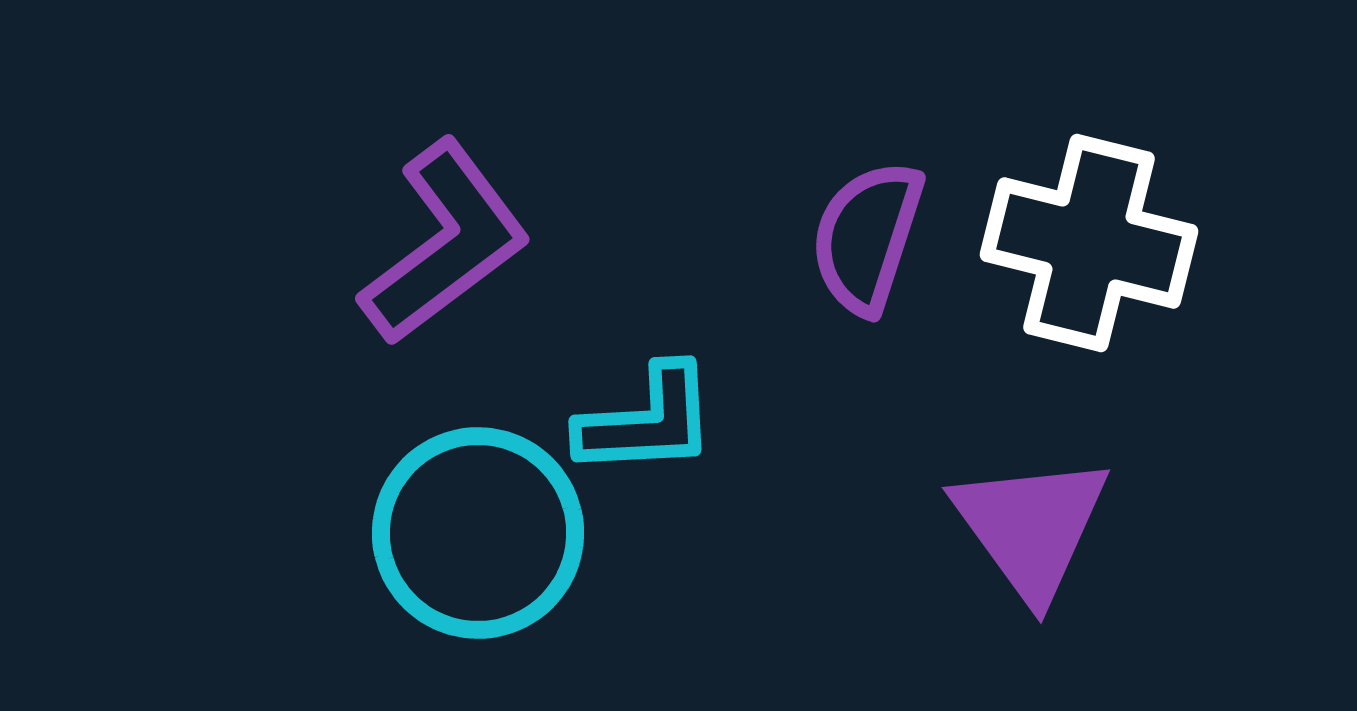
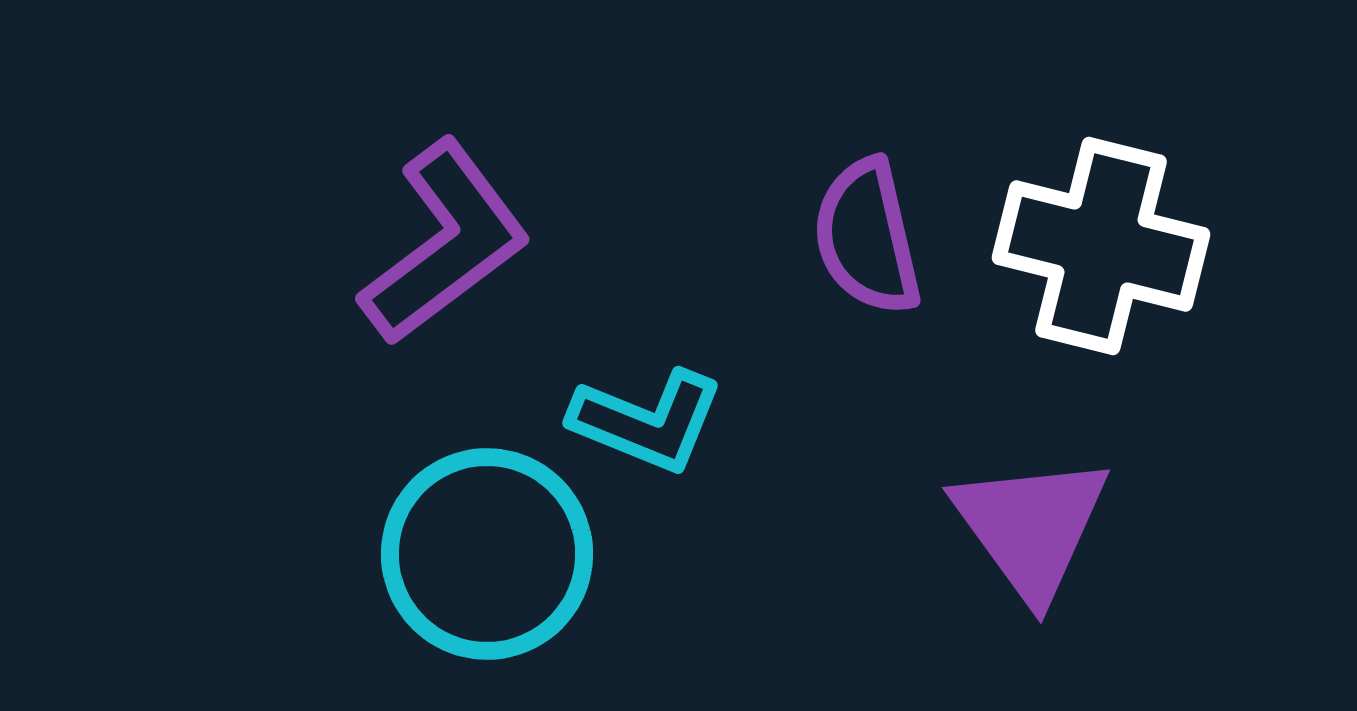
purple semicircle: rotated 31 degrees counterclockwise
white cross: moved 12 px right, 3 px down
cyan L-shape: rotated 25 degrees clockwise
cyan circle: moved 9 px right, 21 px down
